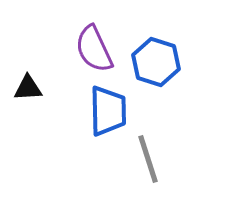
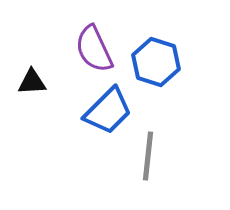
black triangle: moved 4 px right, 6 px up
blue trapezoid: rotated 46 degrees clockwise
gray line: moved 3 px up; rotated 24 degrees clockwise
